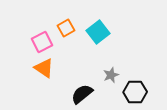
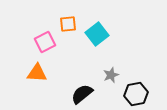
orange square: moved 2 px right, 4 px up; rotated 24 degrees clockwise
cyan square: moved 1 px left, 2 px down
pink square: moved 3 px right
orange triangle: moved 7 px left, 5 px down; rotated 30 degrees counterclockwise
black hexagon: moved 1 px right, 2 px down; rotated 10 degrees counterclockwise
